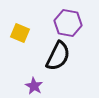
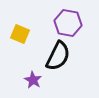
yellow square: moved 1 px down
purple star: moved 1 px left, 6 px up
